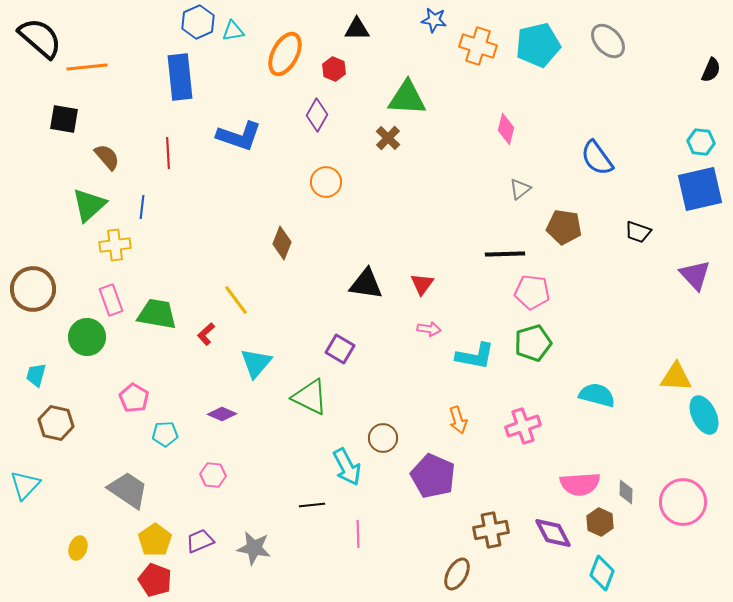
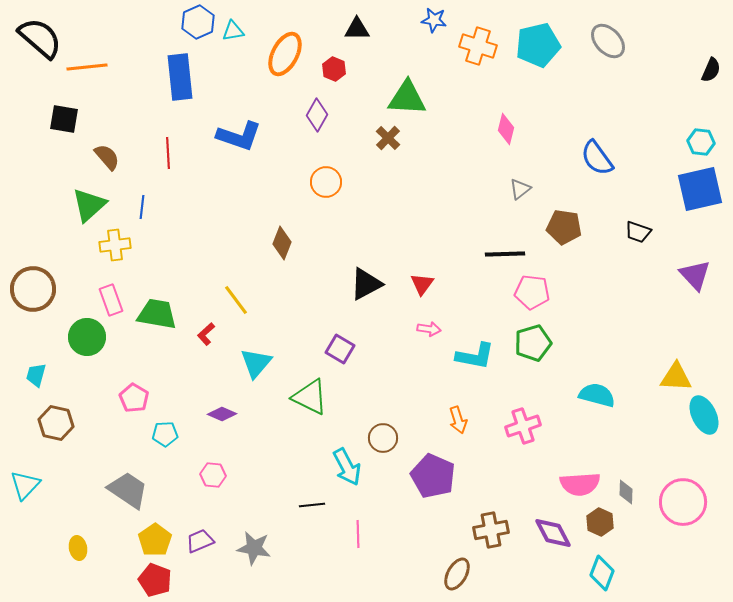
black triangle at (366, 284): rotated 36 degrees counterclockwise
yellow ellipse at (78, 548): rotated 30 degrees counterclockwise
